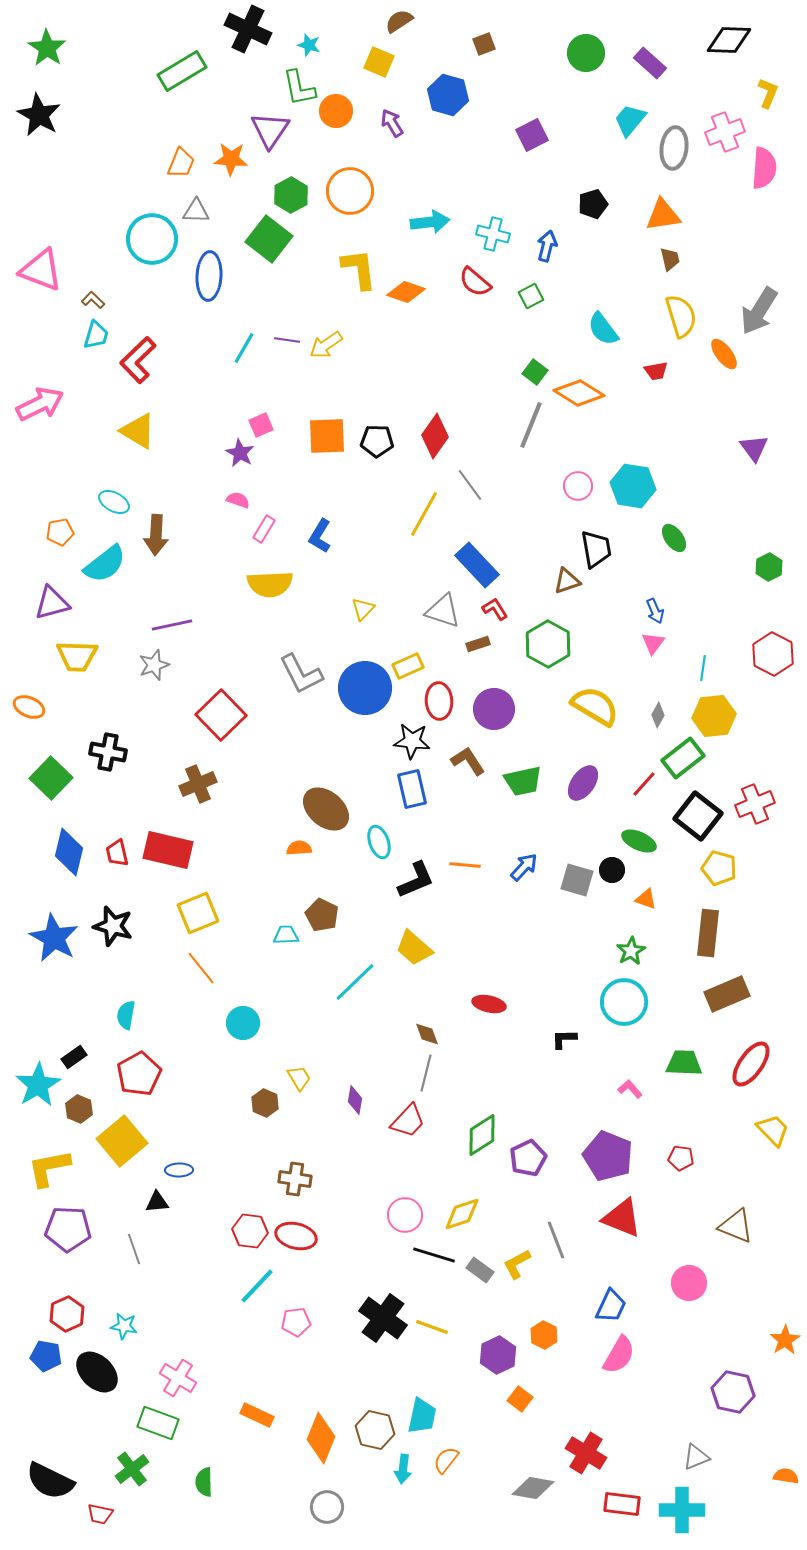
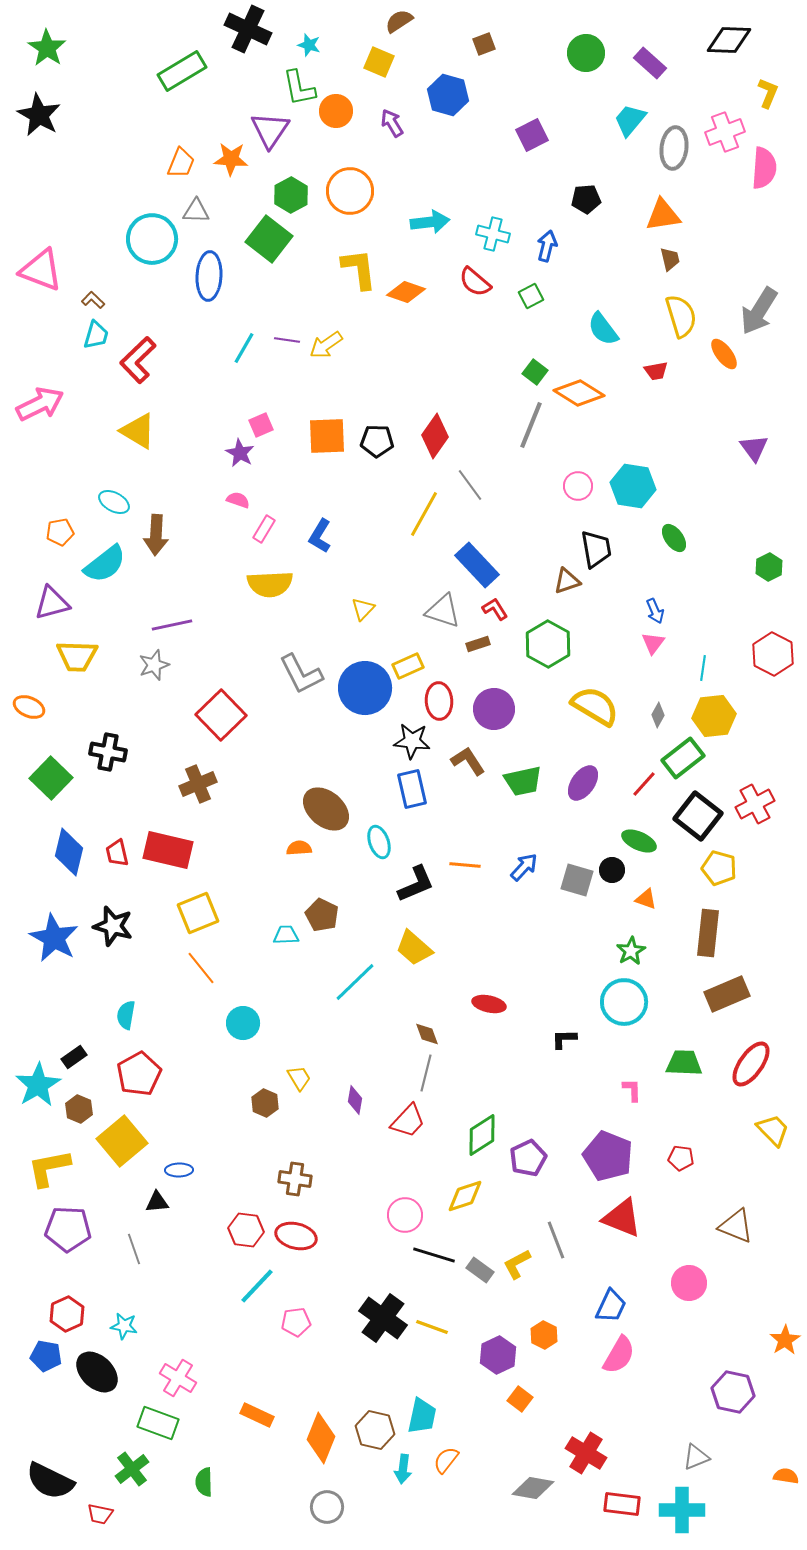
black pentagon at (593, 204): moved 7 px left, 5 px up; rotated 12 degrees clockwise
red cross at (755, 804): rotated 6 degrees counterclockwise
black L-shape at (416, 880): moved 4 px down
pink L-shape at (630, 1089): moved 2 px right, 1 px down; rotated 40 degrees clockwise
yellow diamond at (462, 1214): moved 3 px right, 18 px up
red hexagon at (250, 1231): moved 4 px left, 1 px up
